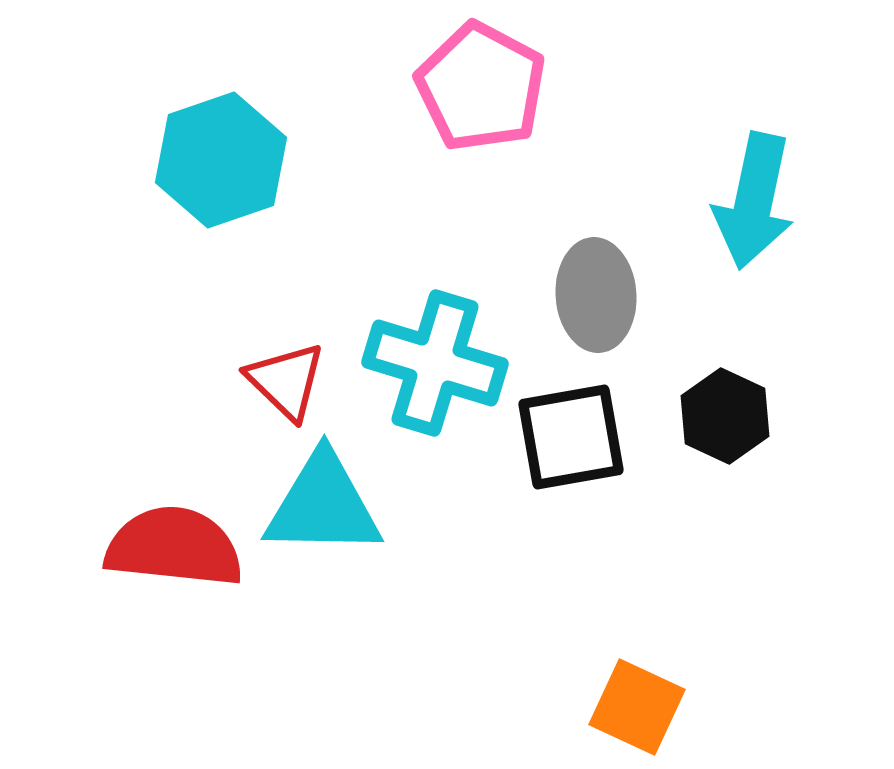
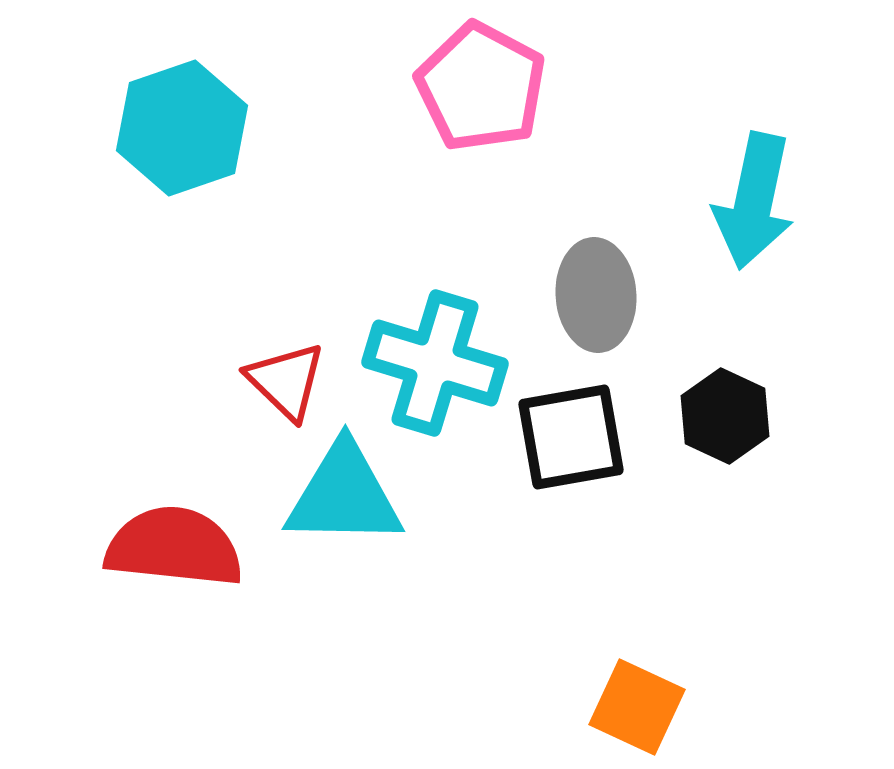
cyan hexagon: moved 39 px left, 32 px up
cyan triangle: moved 21 px right, 10 px up
